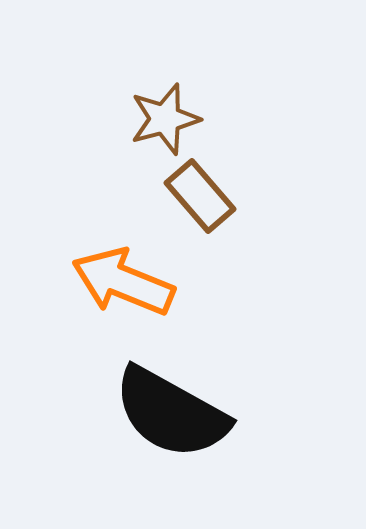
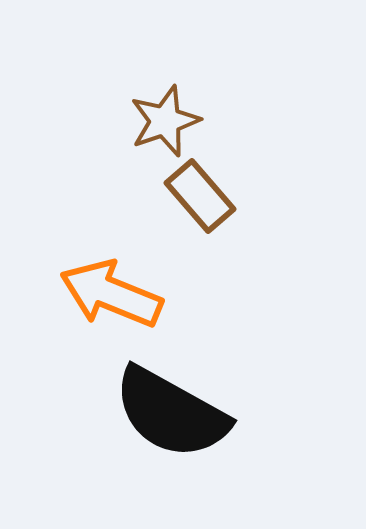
brown star: moved 2 px down; rotated 4 degrees counterclockwise
orange arrow: moved 12 px left, 12 px down
